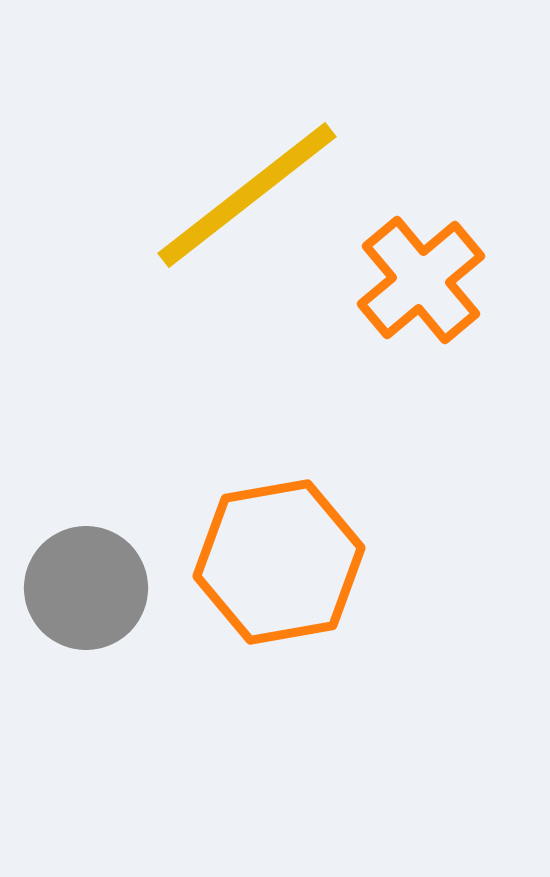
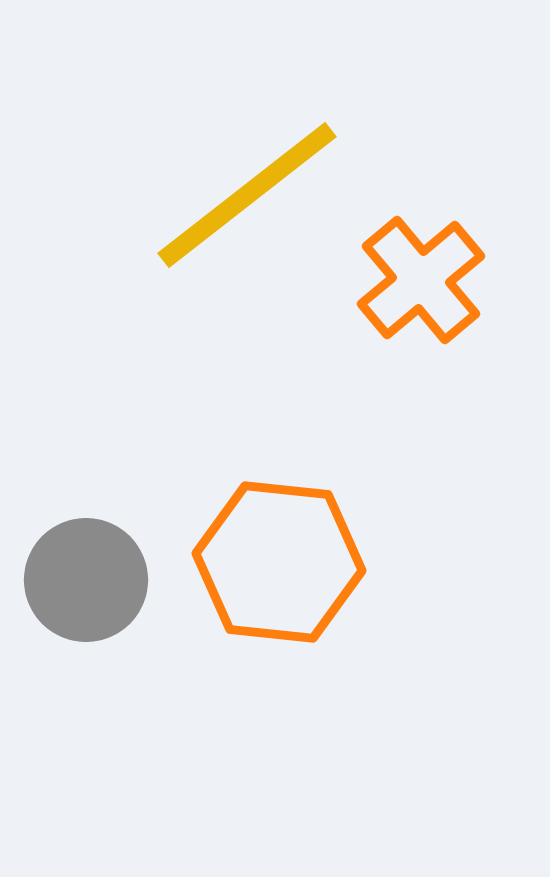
orange hexagon: rotated 16 degrees clockwise
gray circle: moved 8 px up
